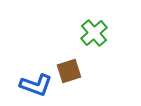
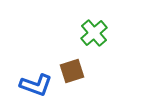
brown square: moved 3 px right
